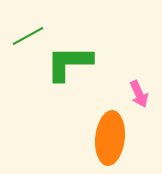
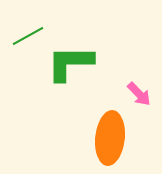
green L-shape: moved 1 px right
pink arrow: rotated 20 degrees counterclockwise
